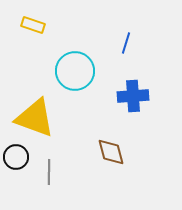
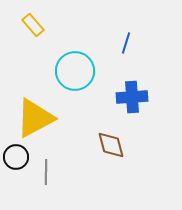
yellow rectangle: rotated 30 degrees clockwise
blue cross: moved 1 px left, 1 px down
yellow triangle: rotated 48 degrees counterclockwise
brown diamond: moved 7 px up
gray line: moved 3 px left
